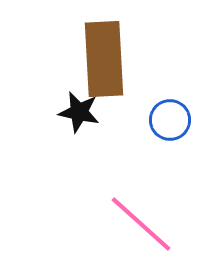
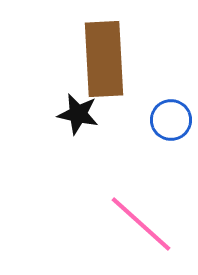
black star: moved 1 px left, 2 px down
blue circle: moved 1 px right
